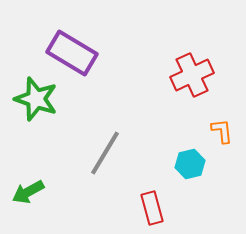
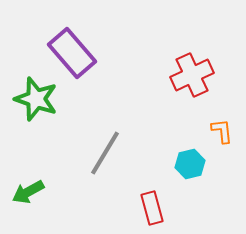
purple rectangle: rotated 18 degrees clockwise
